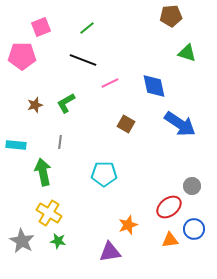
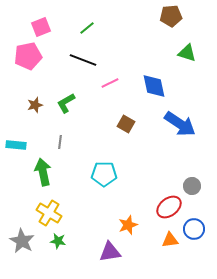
pink pentagon: moved 6 px right; rotated 12 degrees counterclockwise
